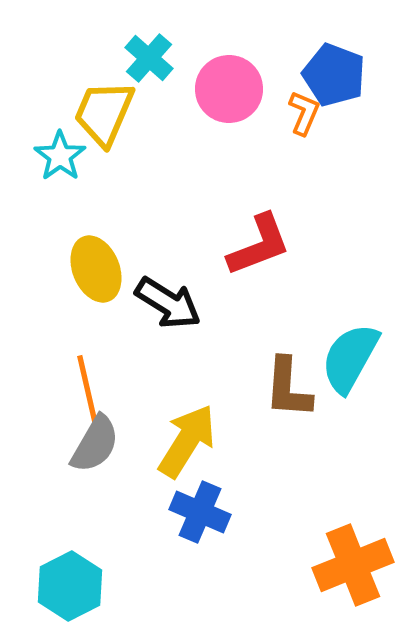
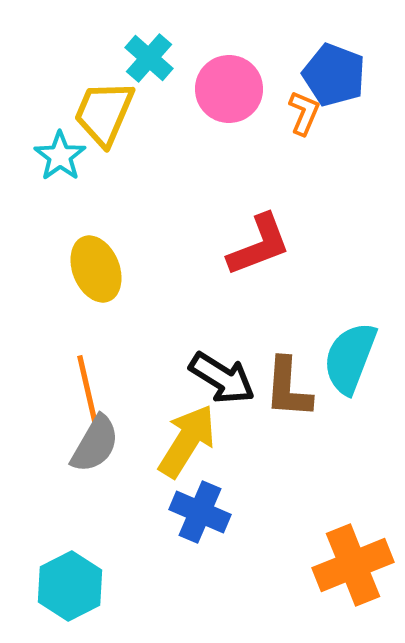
black arrow: moved 54 px right, 75 px down
cyan semicircle: rotated 8 degrees counterclockwise
